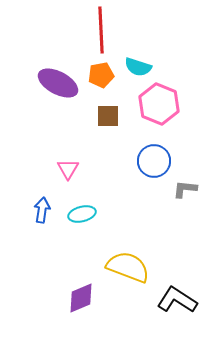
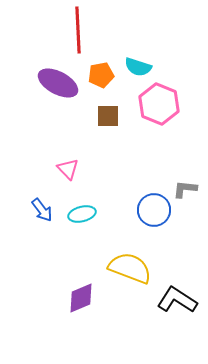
red line: moved 23 px left
blue circle: moved 49 px down
pink triangle: rotated 15 degrees counterclockwise
blue arrow: rotated 135 degrees clockwise
yellow semicircle: moved 2 px right, 1 px down
